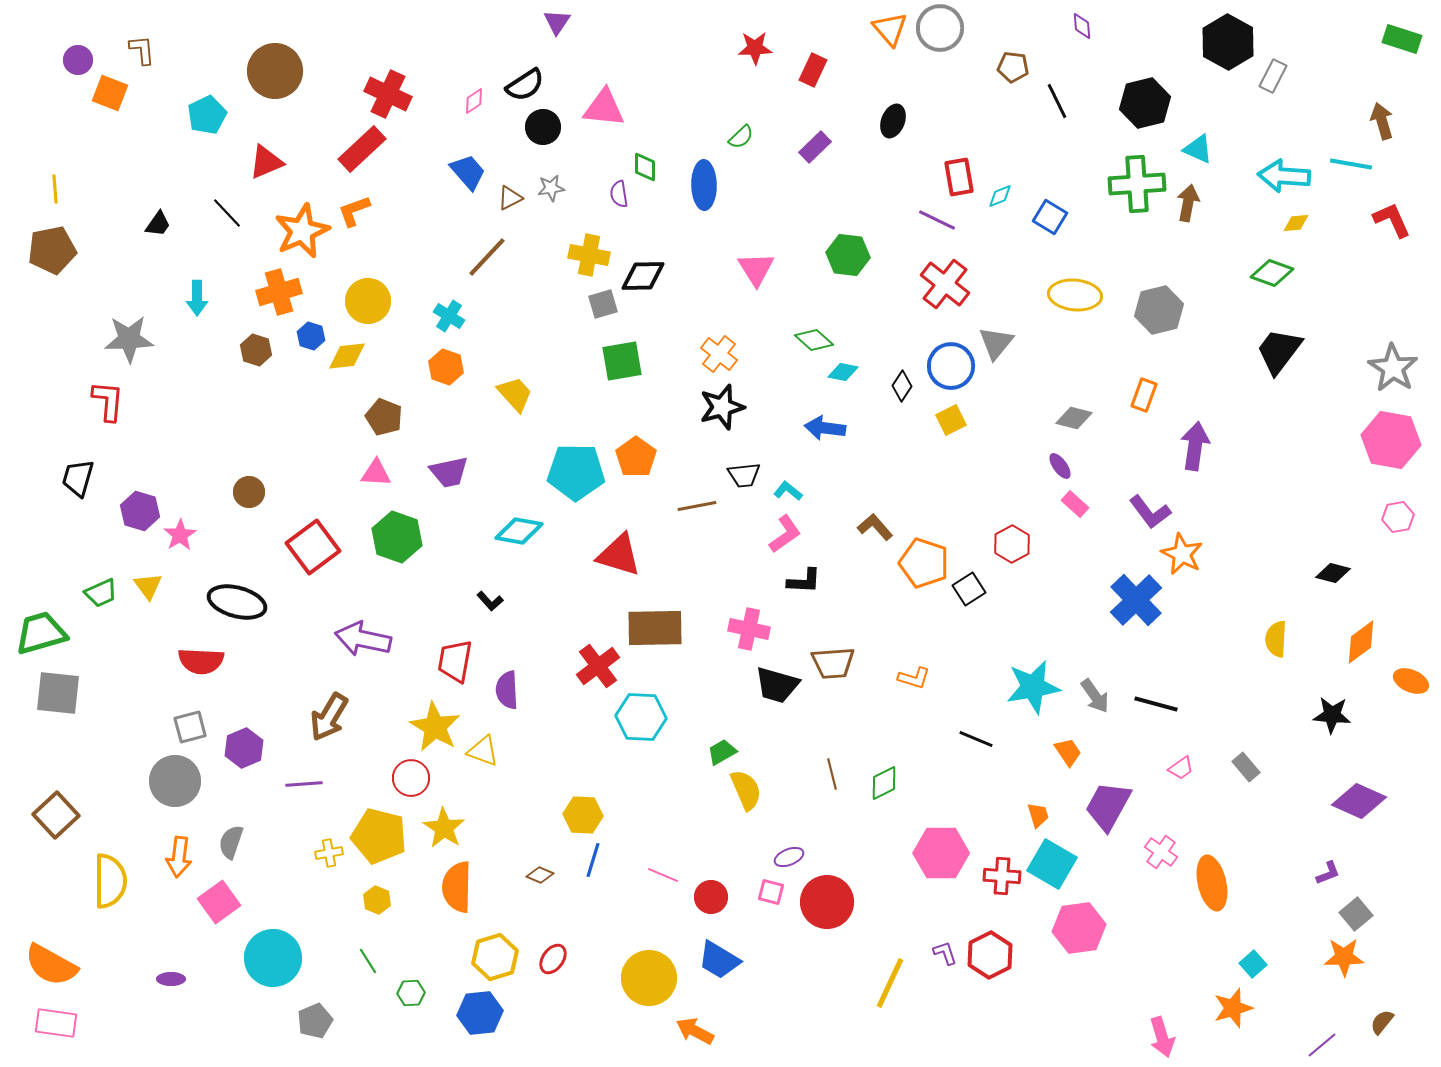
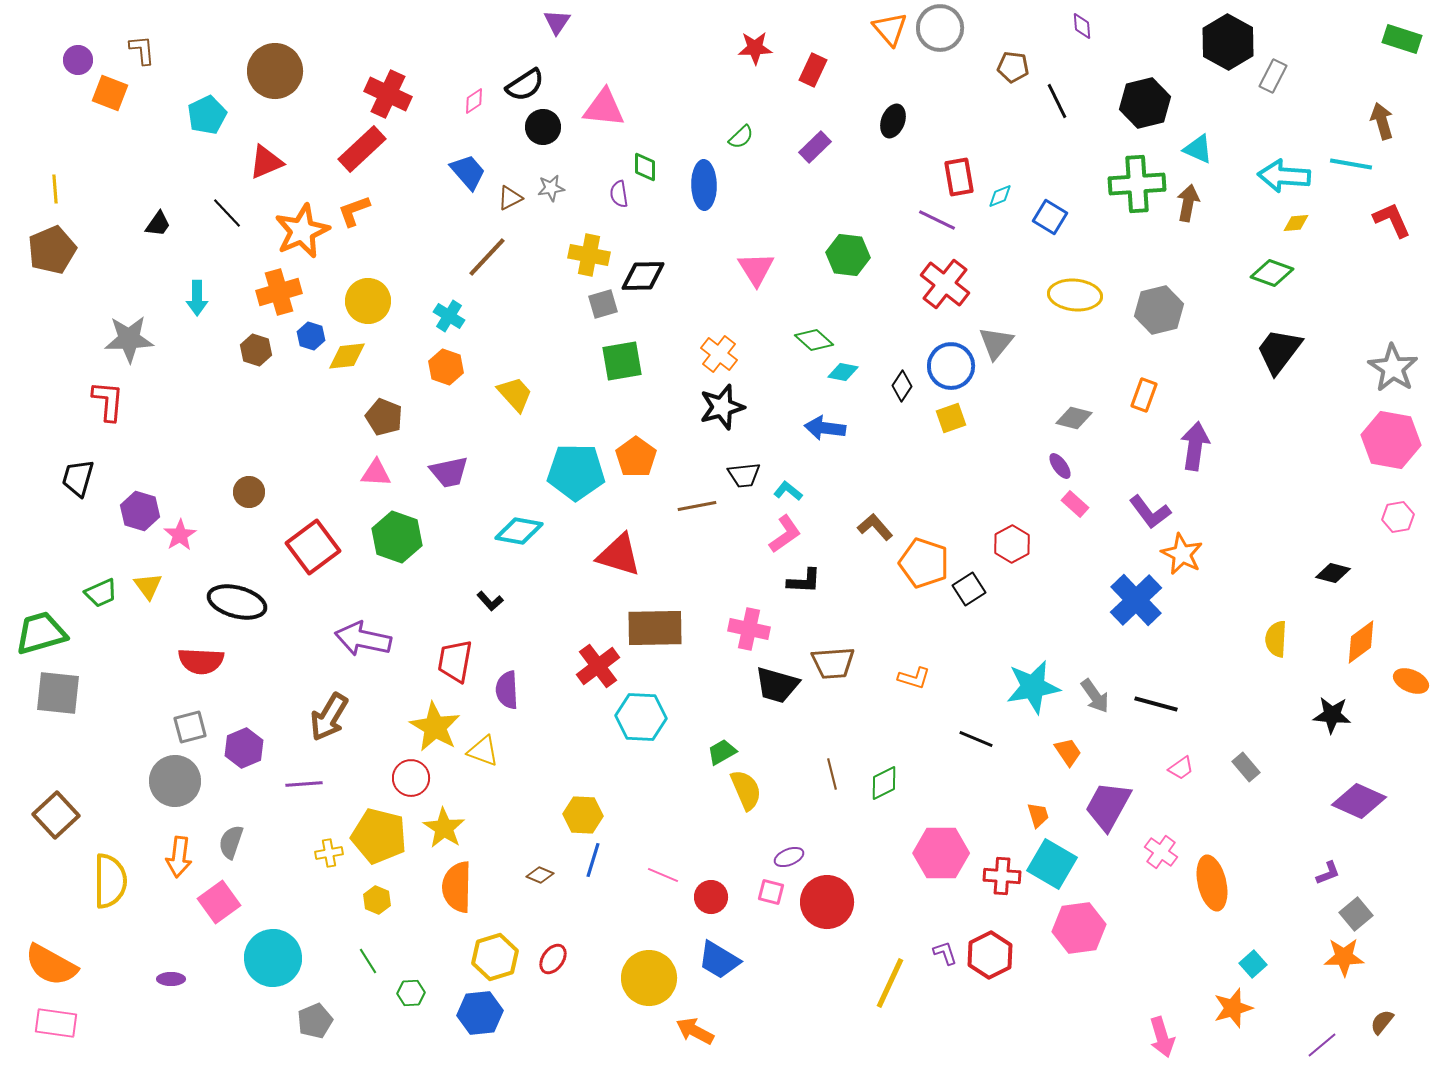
brown pentagon at (52, 250): rotated 12 degrees counterclockwise
yellow square at (951, 420): moved 2 px up; rotated 8 degrees clockwise
